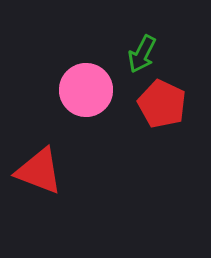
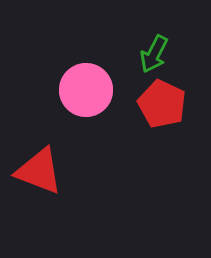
green arrow: moved 12 px right
